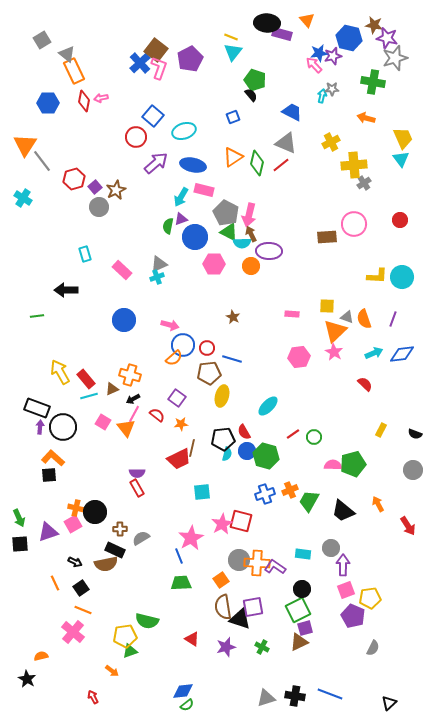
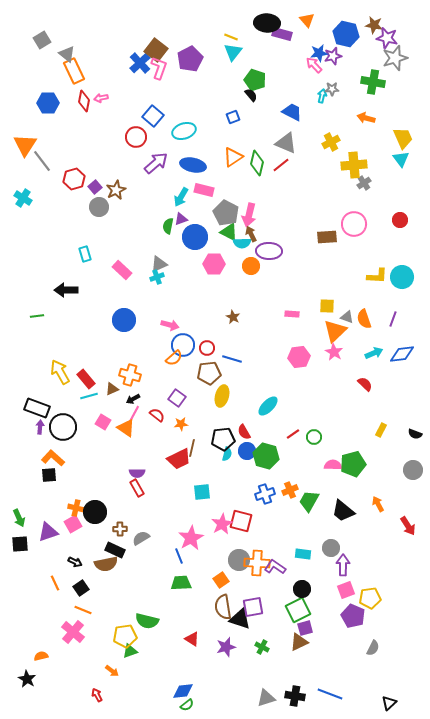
blue hexagon at (349, 38): moved 3 px left, 4 px up
orange triangle at (126, 428): rotated 18 degrees counterclockwise
red arrow at (93, 697): moved 4 px right, 2 px up
